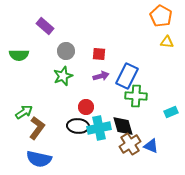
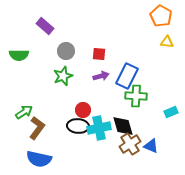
red circle: moved 3 px left, 3 px down
